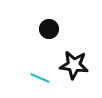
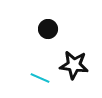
black circle: moved 1 px left
